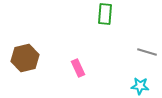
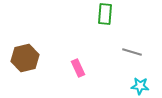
gray line: moved 15 px left
